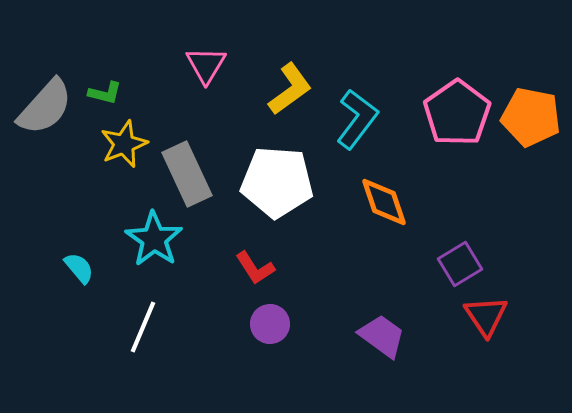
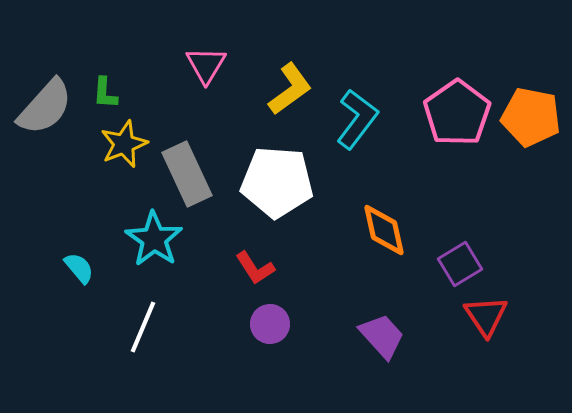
green L-shape: rotated 80 degrees clockwise
orange diamond: moved 28 px down; rotated 6 degrees clockwise
purple trapezoid: rotated 12 degrees clockwise
